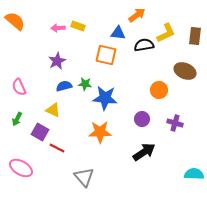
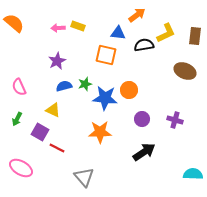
orange semicircle: moved 1 px left, 2 px down
green star: rotated 24 degrees counterclockwise
orange circle: moved 30 px left
purple cross: moved 3 px up
cyan semicircle: moved 1 px left
